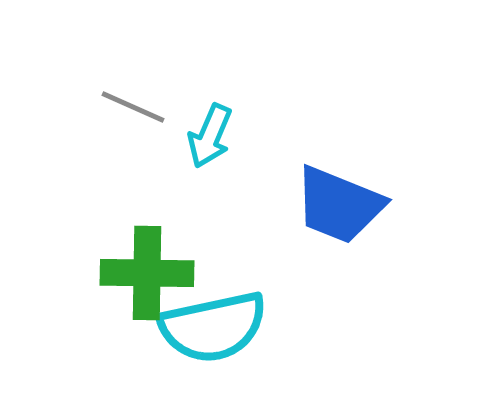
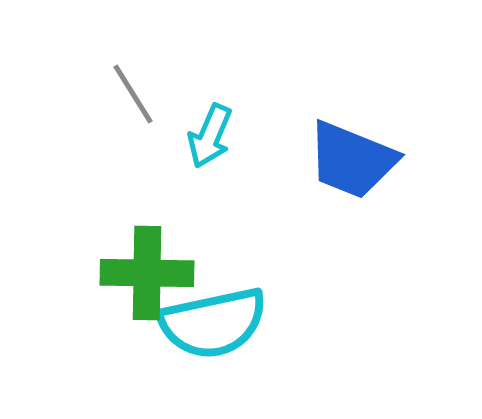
gray line: moved 13 px up; rotated 34 degrees clockwise
blue trapezoid: moved 13 px right, 45 px up
cyan semicircle: moved 4 px up
